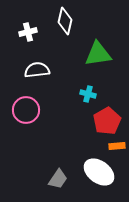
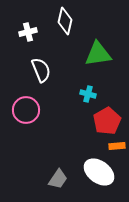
white semicircle: moved 4 px right; rotated 75 degrees clockwise
